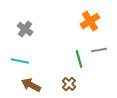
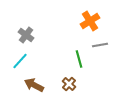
gray cross: moved 1 px right, 6 px down
gray line: moved 1 px right, 5 px up
cyan line: rotated 60 degrees counterclockwise
brown arrow: moved 3 px right
